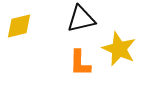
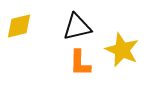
black triangle: moved 4 px left, 8 px down
yellow star: moved 3 px right, 1 px down
